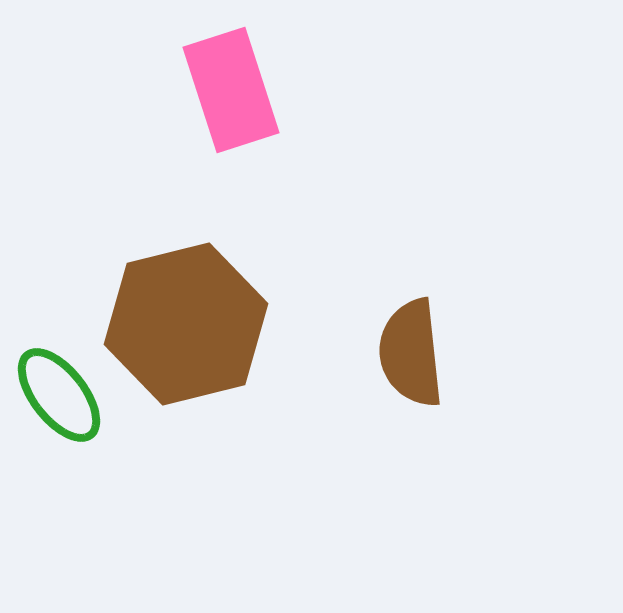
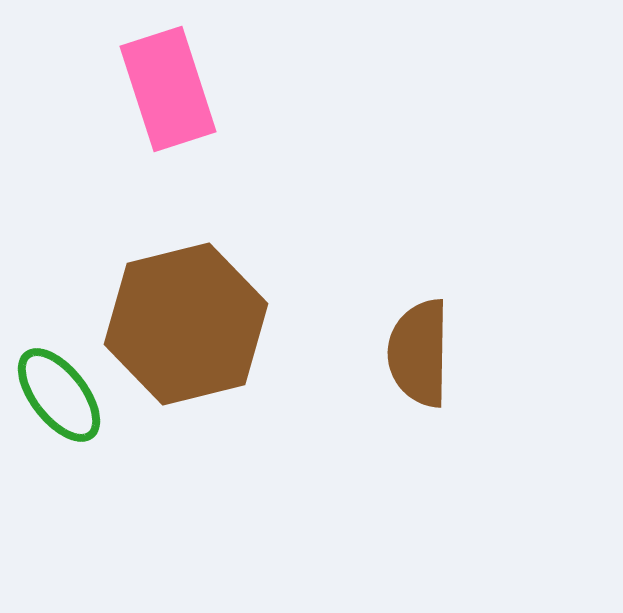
pink rectangle: moved 63 px left, 1 px up
brown semicircle: moved 8 px right; rotated 7 degrees clockwise
